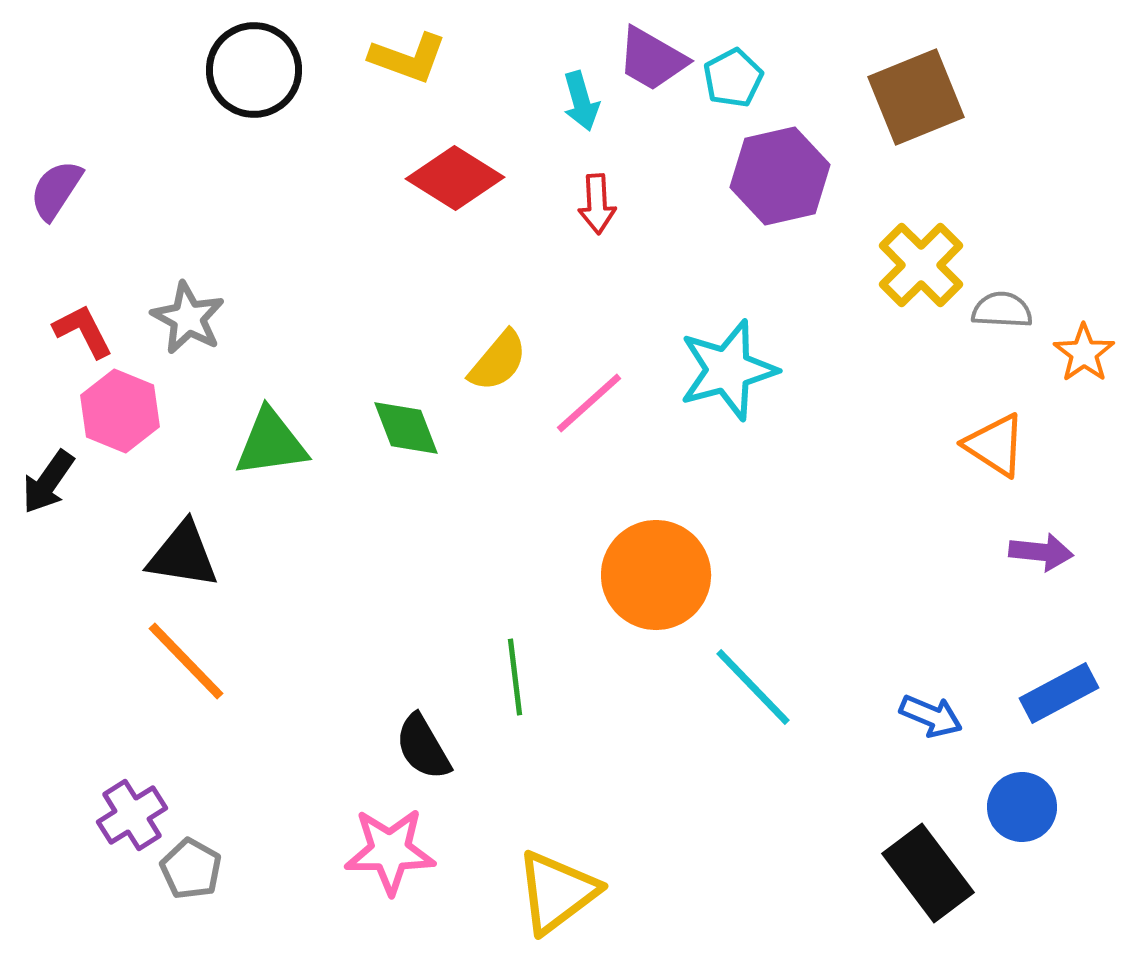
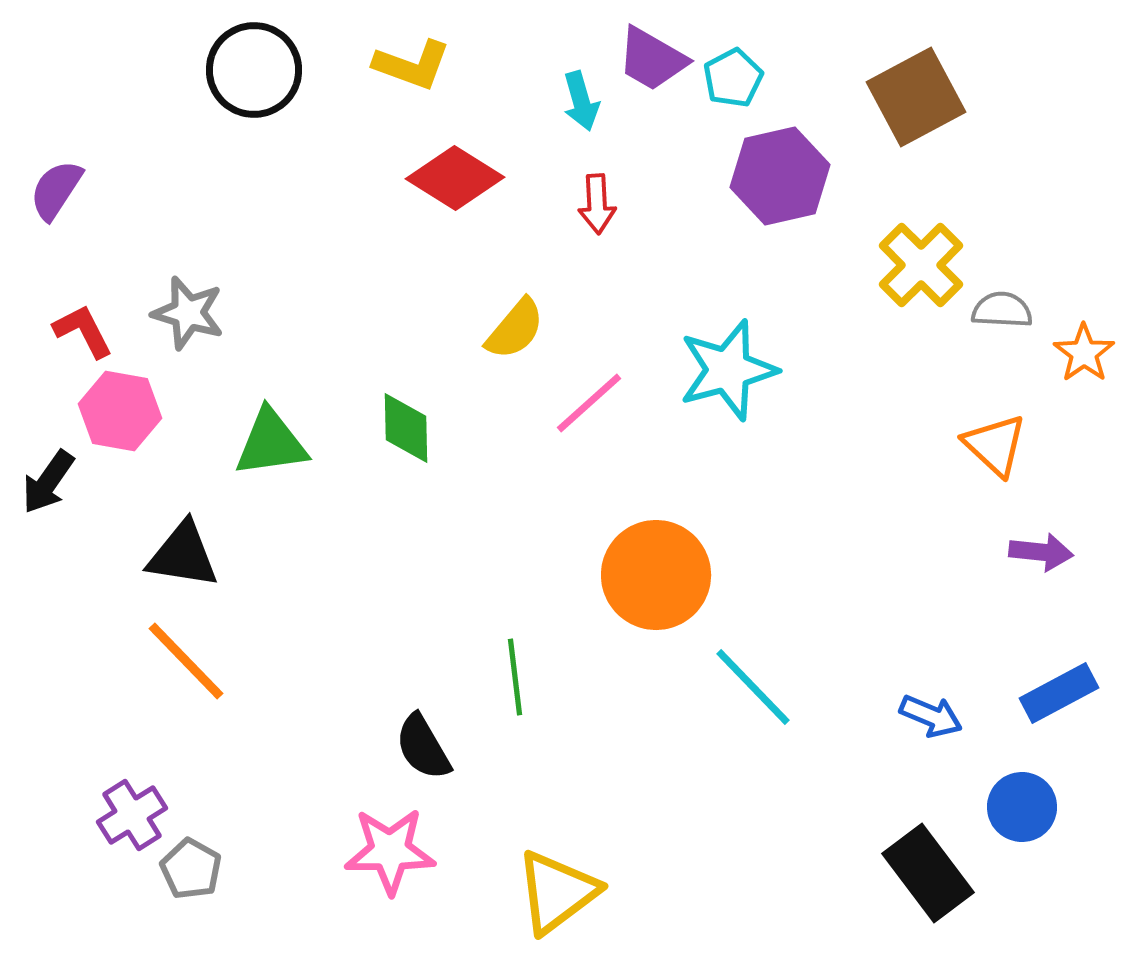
yellow L-shape: moved 4 px right, 7 px down
brown square: rotated 6 degrees counterclockwise
gray star: moved 5 px up; rotated 12 degrees counterclockwise
yellow semicircle: moved 17 px right, 32 px up
pink hexagon: rotated 12 degrees counterclockwise
green diamond: rotated 20 degrees clockwise
orange triangle: rotated 10 degrees clockwise
